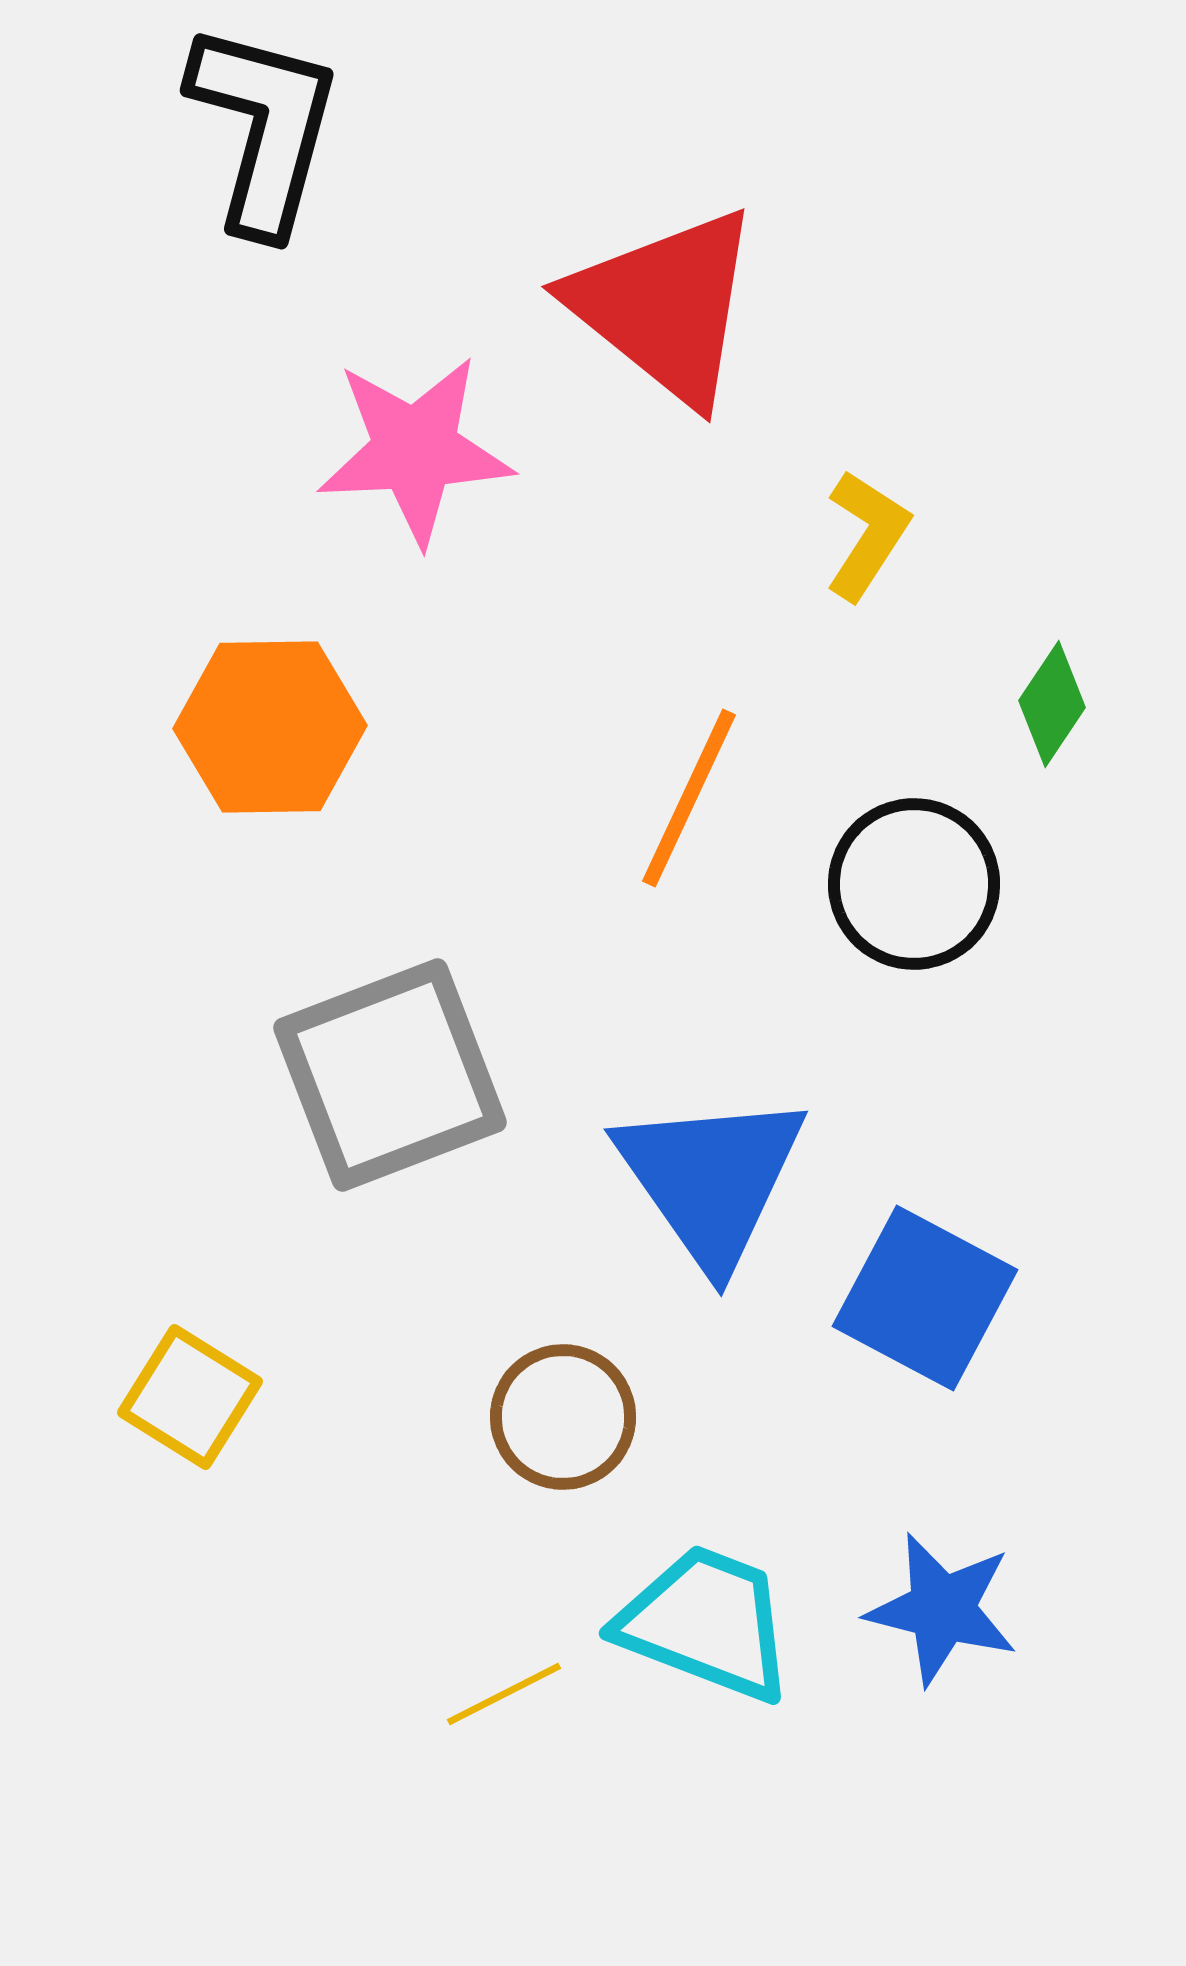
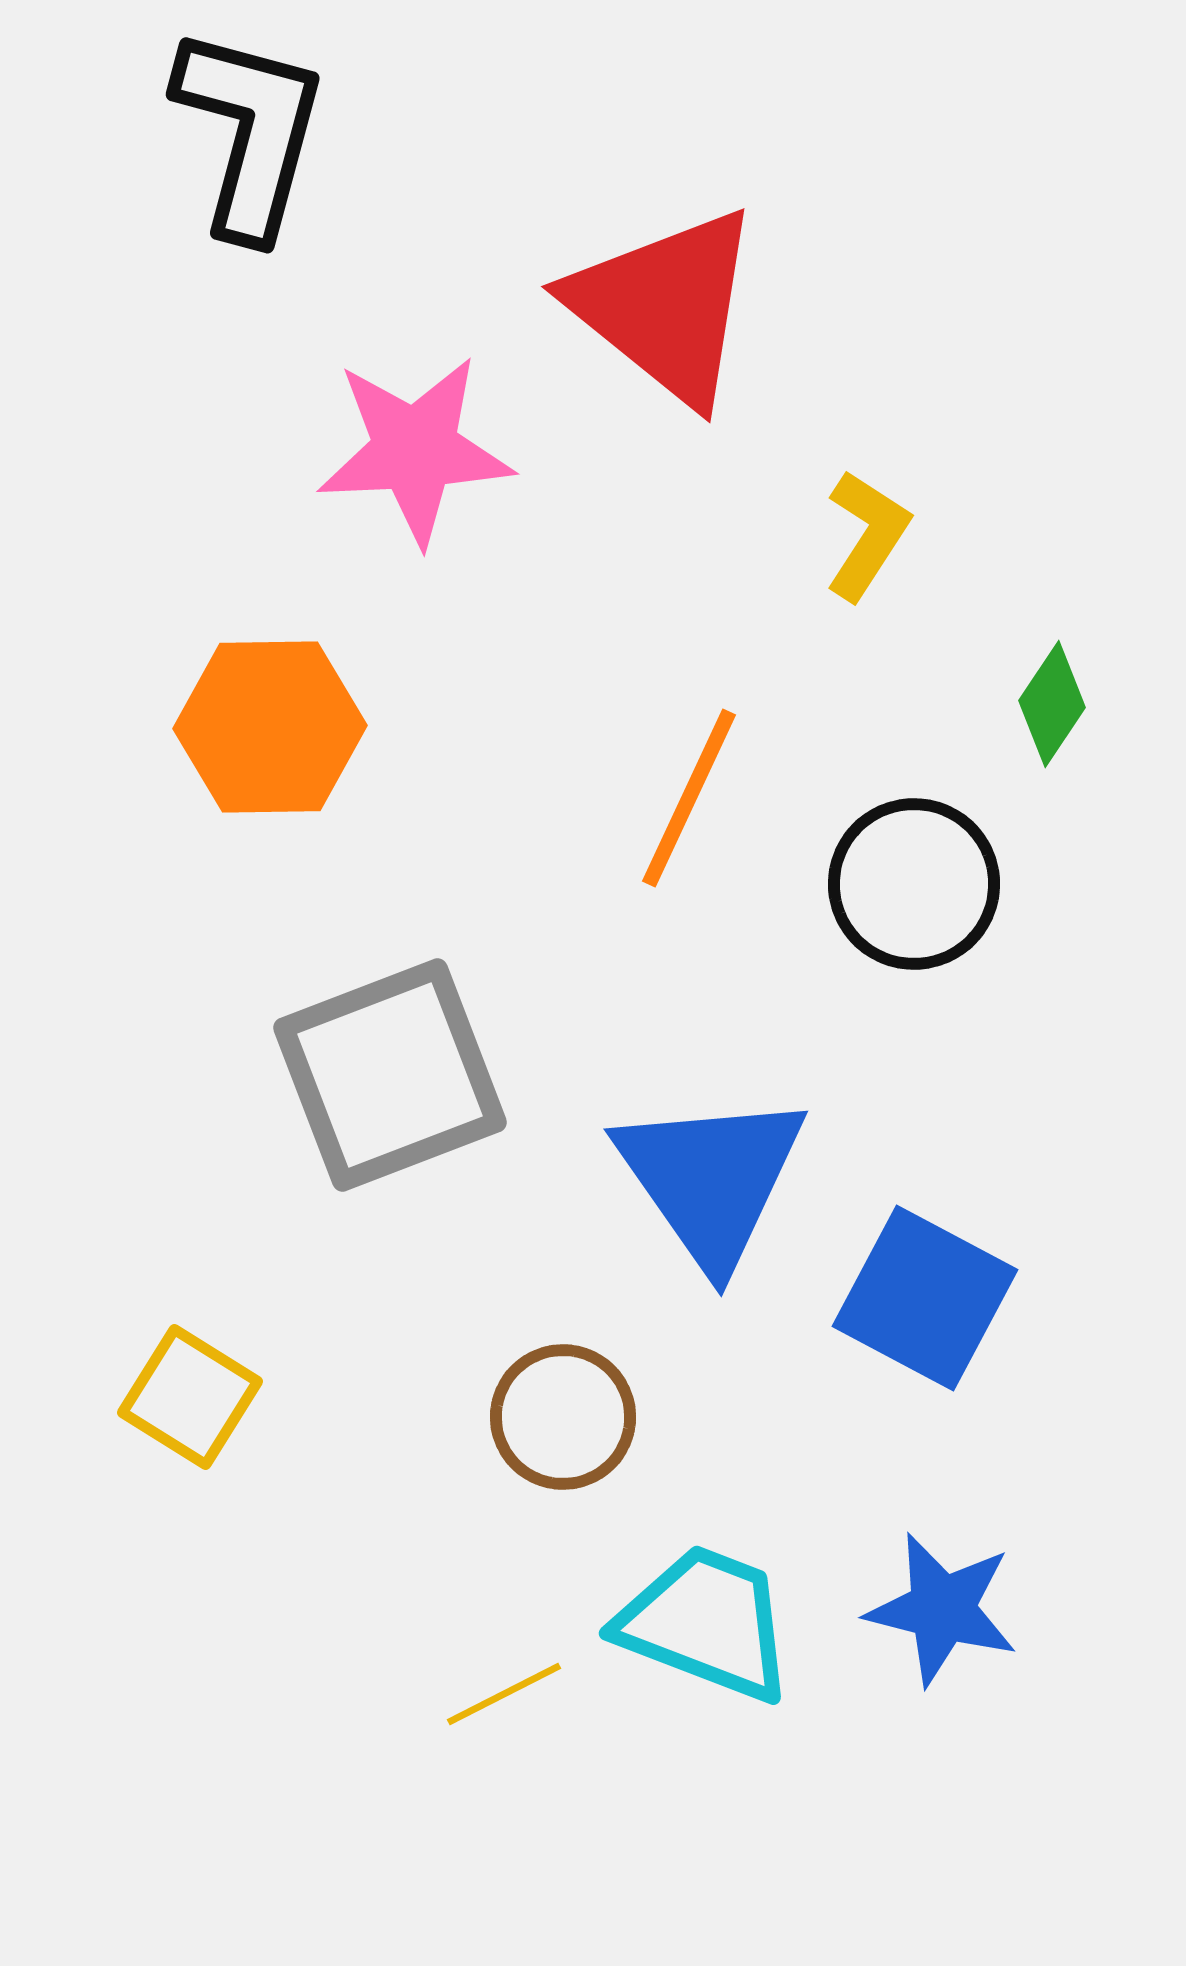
black L-shape: moved 14 px left, 4 px down
